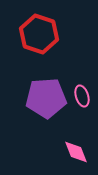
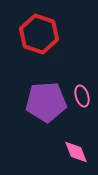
purple pentagon: moved 4 px down
